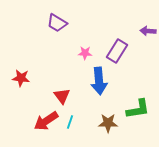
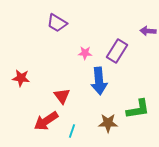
cyan line: moved 2 px right, 9 px down
